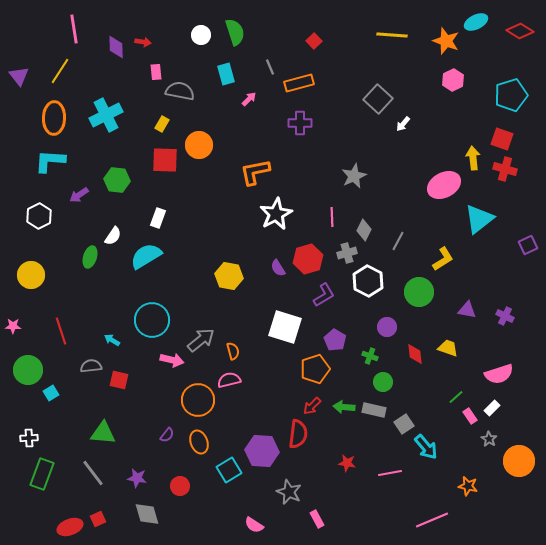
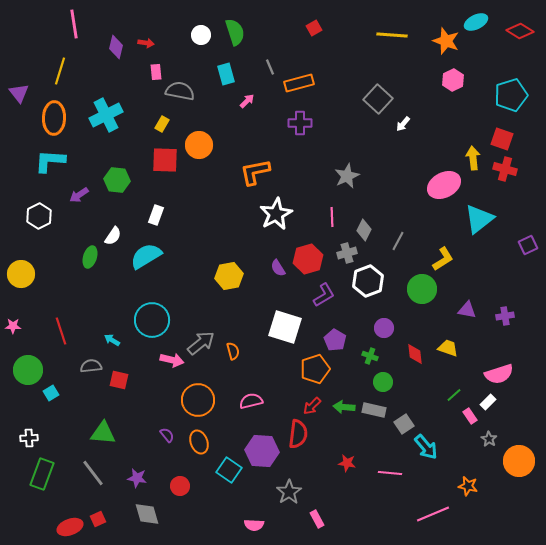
pink line at (74, 29): moved 5 px up
red square at (314, 41): moved 13 px up; rotated 14 degrees clockwise
red arrow at (143, 42): moved 3 px right, 1 px down
purple diamond at (116, 47): rotated 15 degrees clockwise
yellow line at (60, 71): rotated 16 degrees counterclockwise
purple triangle at (19, 76): moved 17 px down
pink arrow at (249, 99): moved 2 px left, 2 px down
gray star at (354, 176): moved 7 px left
white rectangle at (158, 218): moved 2 px left, 3 px up
yellow circle at (31, 275): moved 10 px left, 1 px up
yellow hexagon at (229, 276): rotated 20 degrees counterclockwise
white hexagon at (368, 281): rotated 12 degrees clockwise
green circle at (419, 292): moved 3 px right, 3 px up
purple cross at (505, 316): rotated 36 degrees counterclockwise
purple circle at (387, 327): moved 3 px left, 1 px down
gray arrow at (201, 340): moved 3 px down
pink semicircle at (229, 380): moved 22 px right, 21 px down
green line at (456, 397): moved 2 px left, 2 px up
white rectangle at (492, 408): moved 4 px left, 6 px up
purple semicircle at (167, 435): rotated 77 degrees counterclockwise
cyan square at (229, 470): rotated 25 degrees counterclockwise
pink line at (390, 473): rotated 15 degrees clockwise
gray star at (289, 492): rotated 15 degrees clockwise
pink line at (432, 520): moved 1 px right, 6 px up
pink semicircle at (254, 525): rotated 30 degrees counterclockwise
